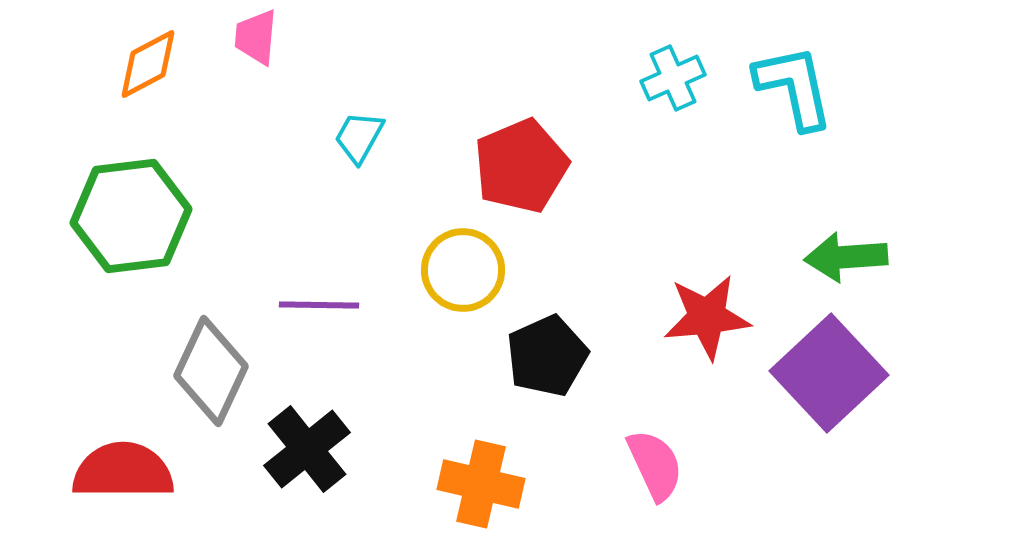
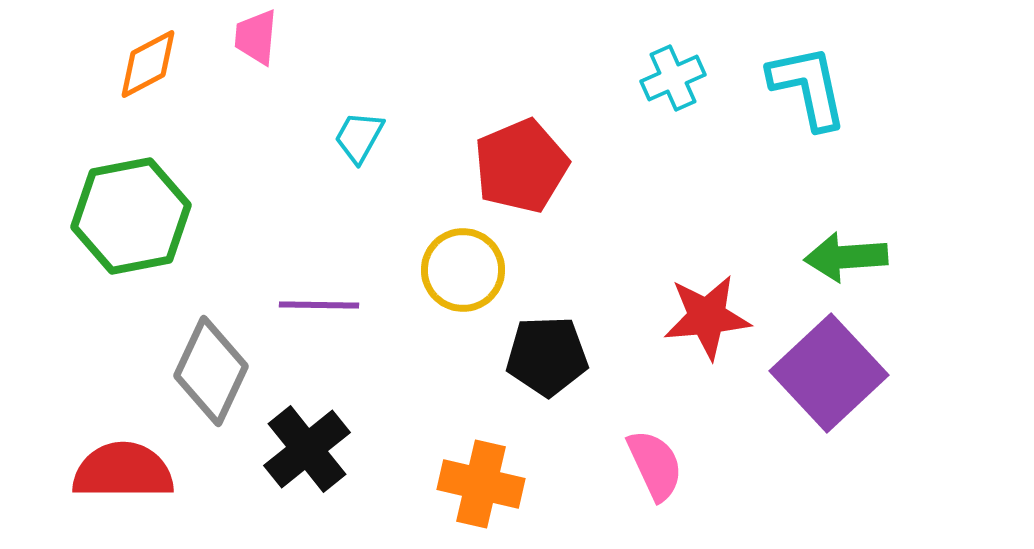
cyan L-shape: moved 14 px right
green hexagon: rotated 4 degrees counterclockwise
black pentagon: rotated 22 degrees clockwise
